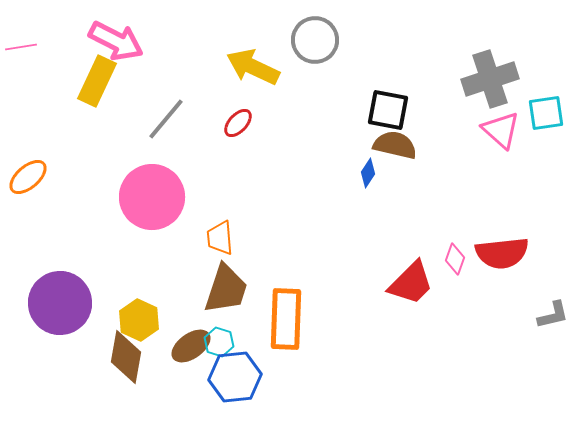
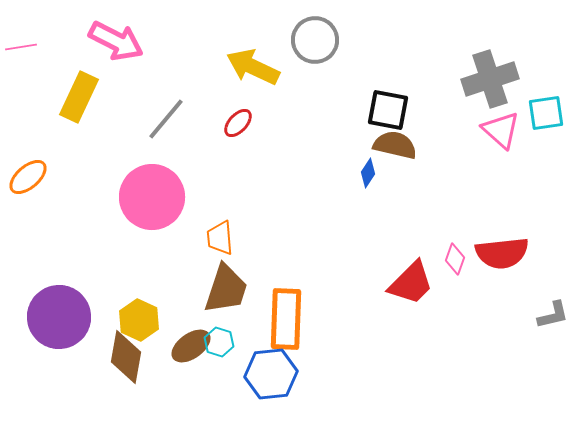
yellow rectangle: moved 18 px left, 16 px down
purple circle: moved 1 px left, 14 px down
blue hexagon: moved 36 px right, 3 px up
